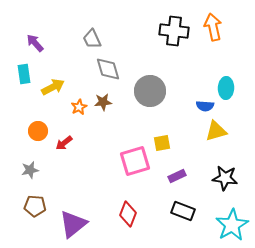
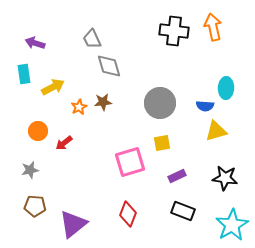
purple arrow: rotated 30 degrees counterclockwise
gray diamond: moved 1 px right, 3 px up
gray circle: moved 10 px right, 12 px down
pink square: moved 5 px left, 1 px down
